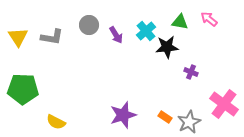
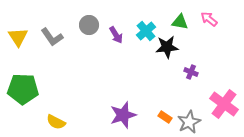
gray L-shape: rotated 45 degrees clockwise
